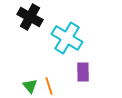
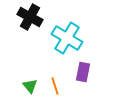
purple rectangle: rotated 12 degrees clockwise
orange line: moved 6 px right
